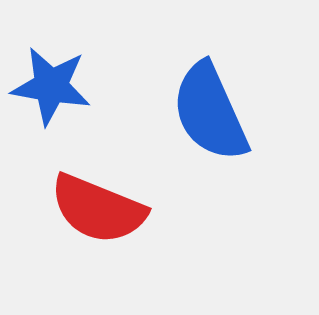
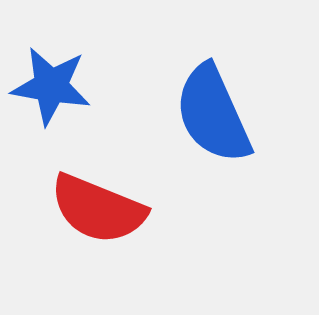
blue semicircle: moved 3 px right, 2 px down
